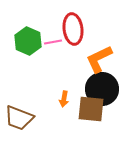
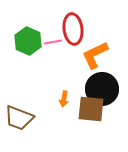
orange L-shape: moved 4 px left, 4 px up
